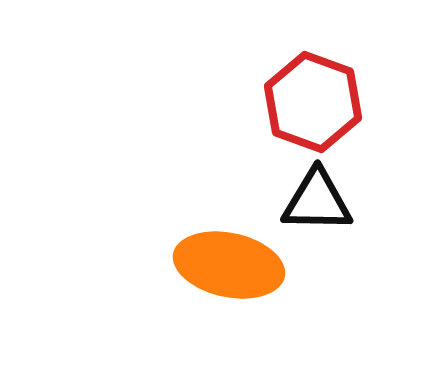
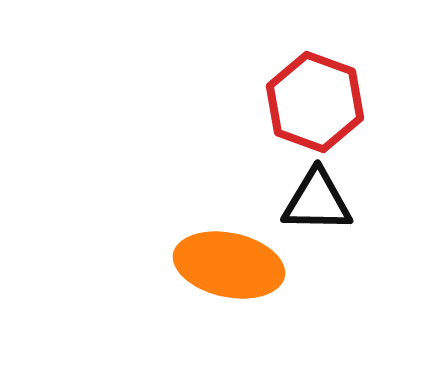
red hexagon: moved 2 px right
